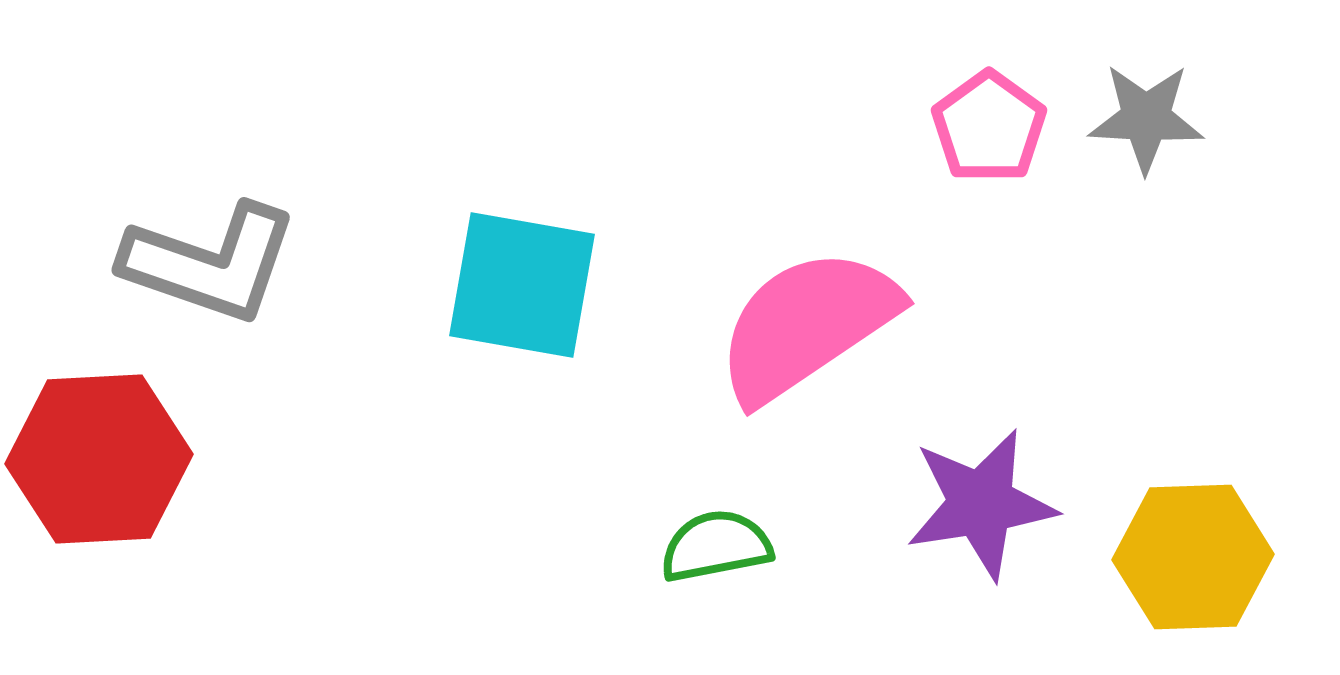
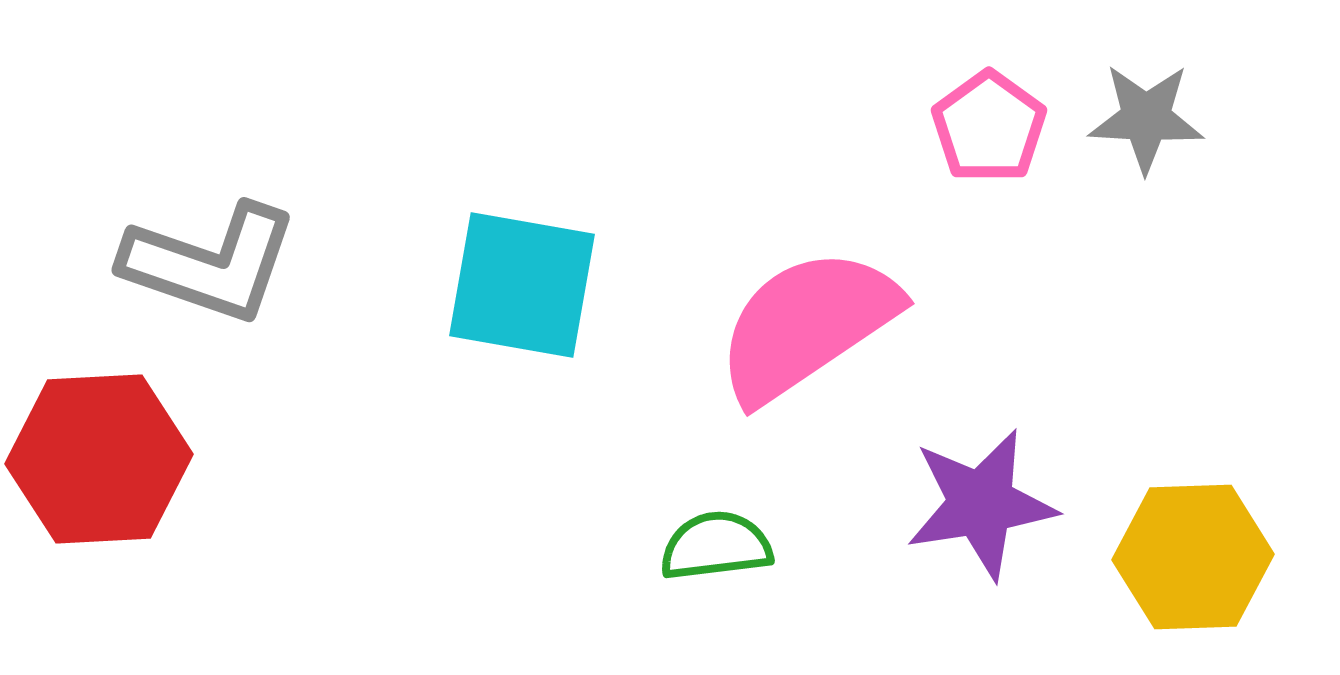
green semicircle: rotated 4 degrees clockwise
